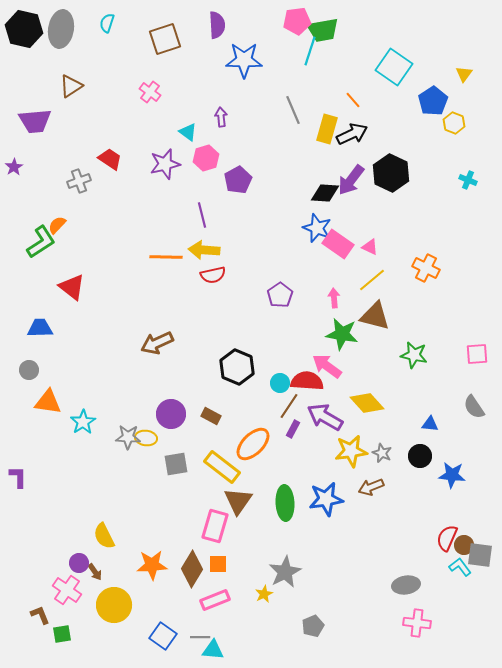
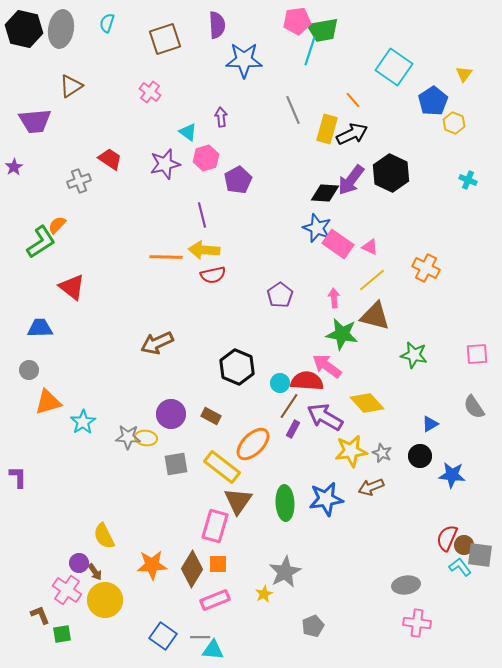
orange triangle at (48, 402): rotated 24 degrees counterclockwise
blue triangle at (430, 424): rotated 36 degrees counterclockwise
yellow circle at (114, 605): moved 9 px left, 5 px up
